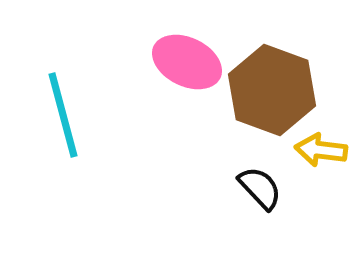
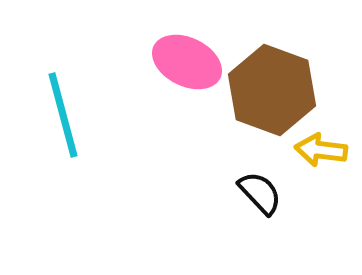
black semicircle: moved 5 px down
